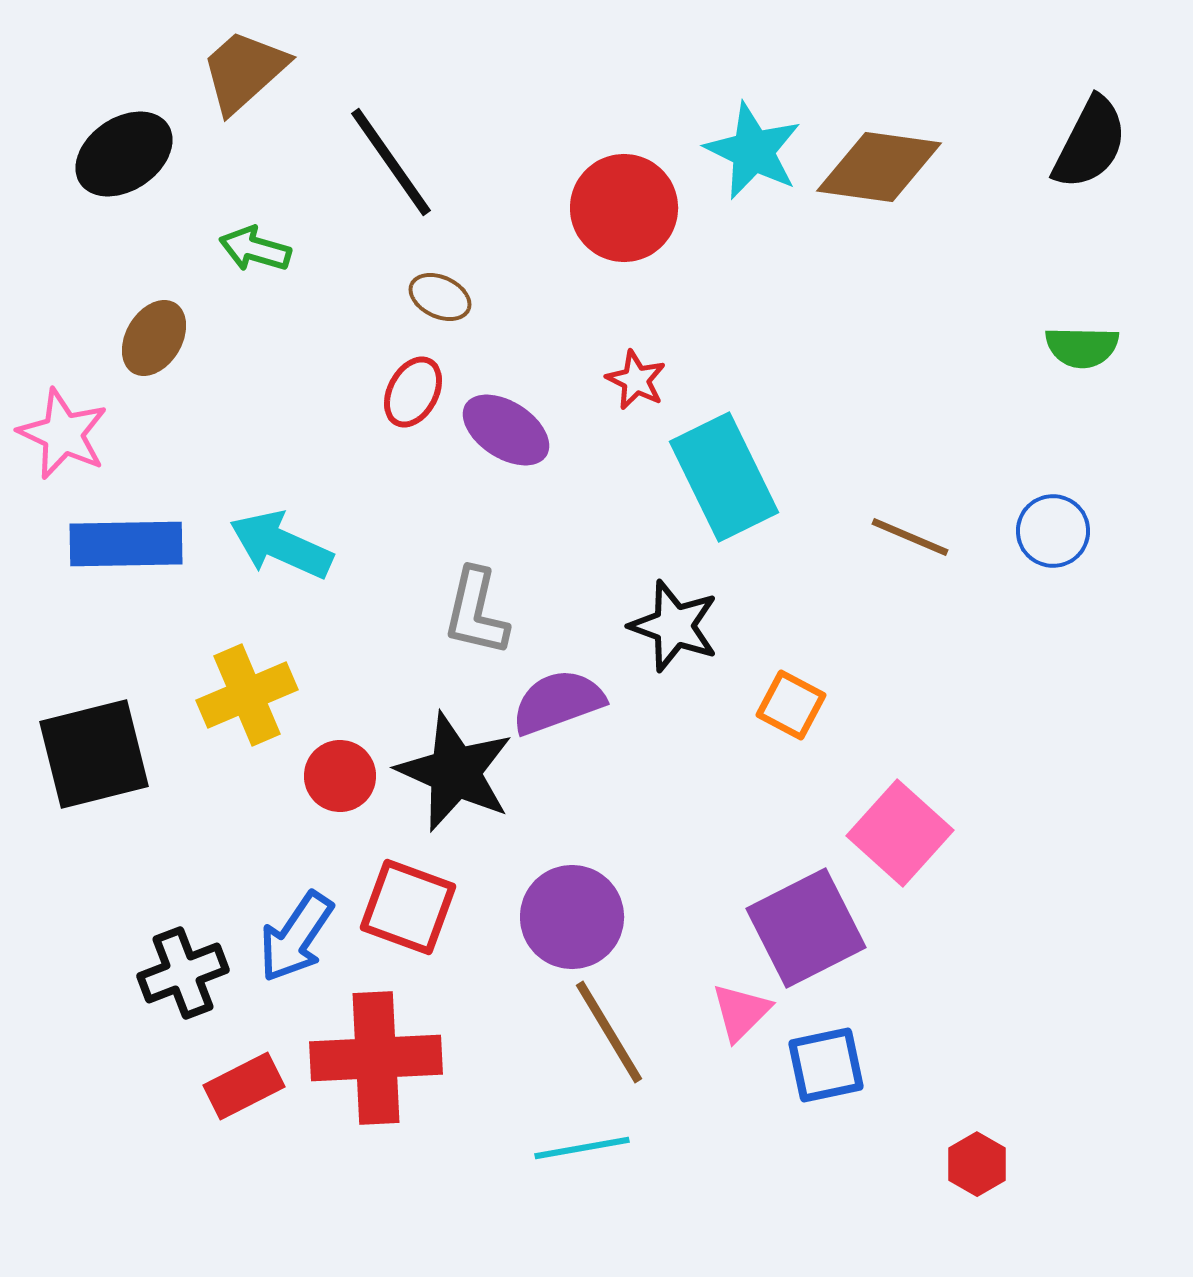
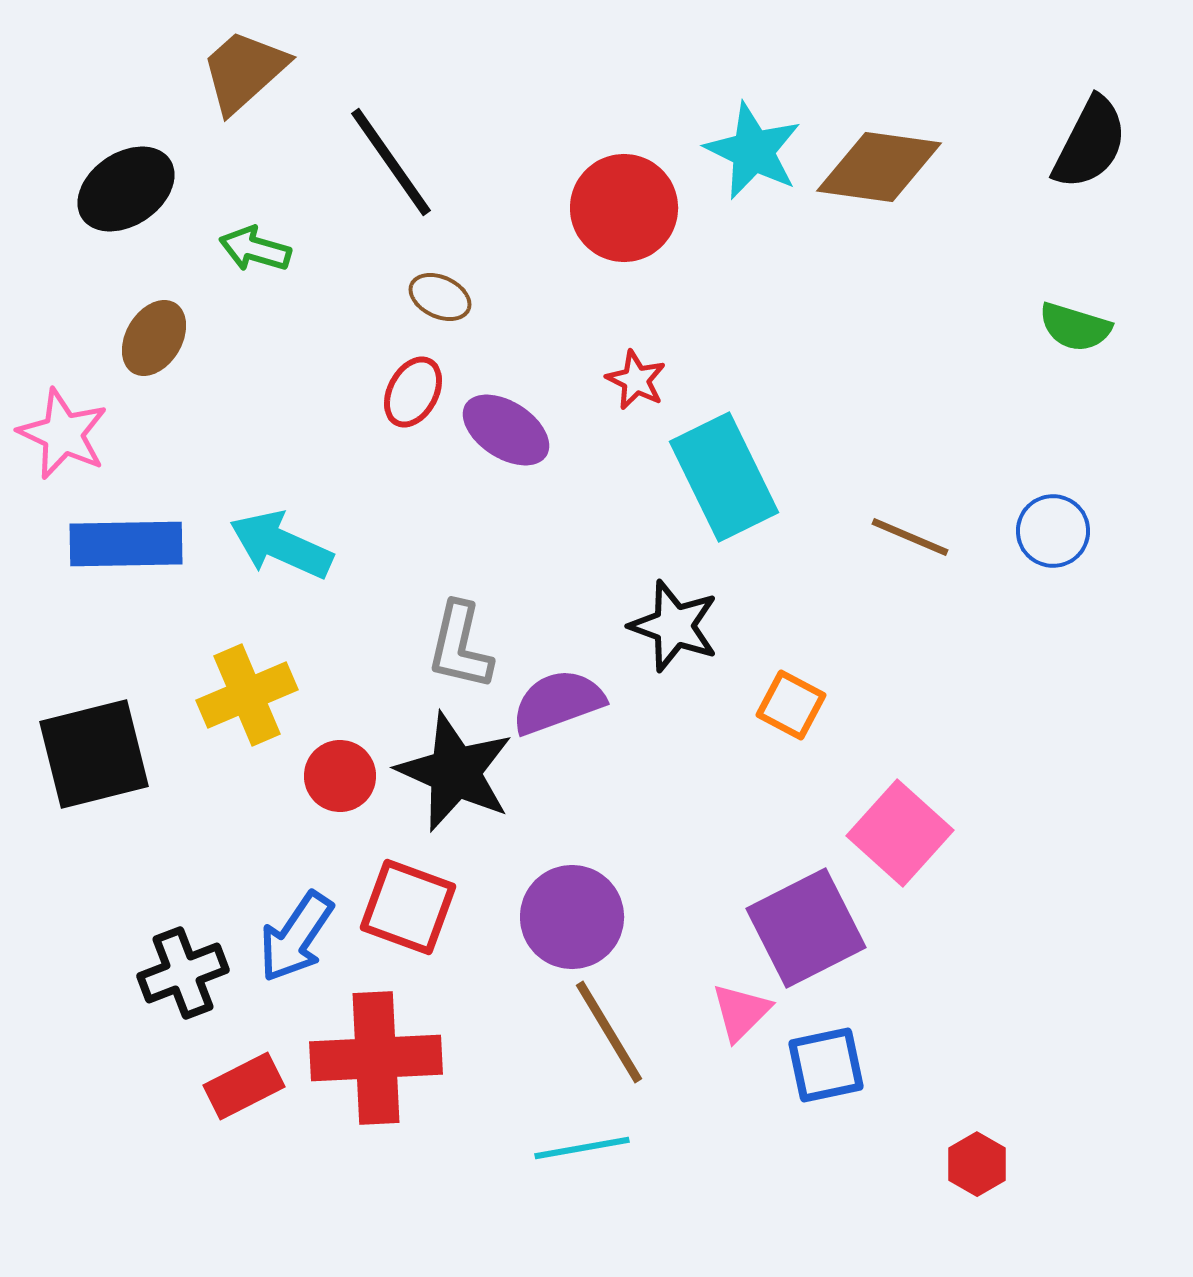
black ellipse at (124, 154): moved 2 px right, 35 px down
green semicircle at (1082, 347): moved 7 px left, 20 px up; rotated 16 degrees clockwise
gray L-shape at (476, 612): moved 16 px left, 34 px down
